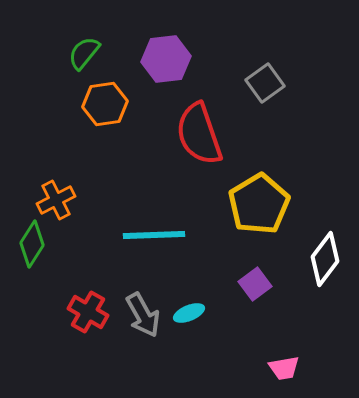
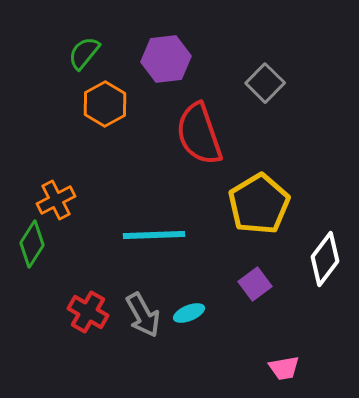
gray square: rotated 9 degrees counterclockwise
orange hexagon: rotated 21 degrees counterclockwise
